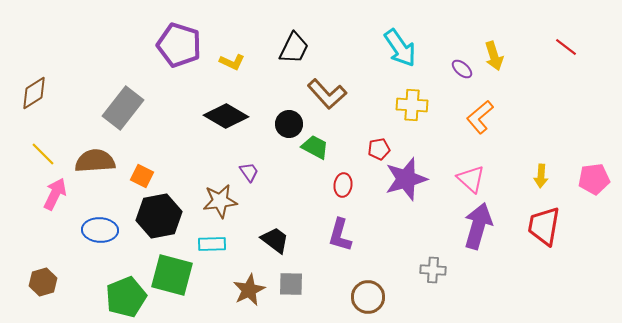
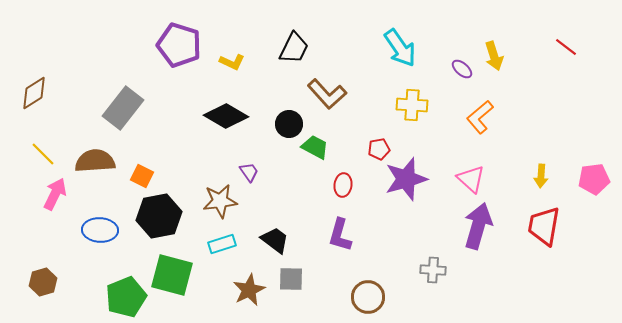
cyan rectangle at (212, 244): moved 10 px right; rotated 16 degrees counterclockwise
gray square at (291, 284): moved 5 px up
